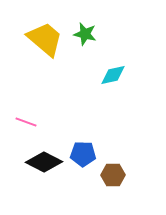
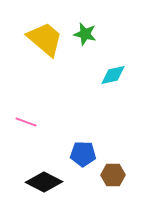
black diamond: moved 20 px down
